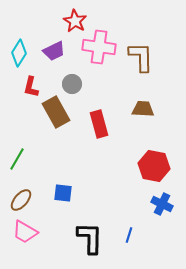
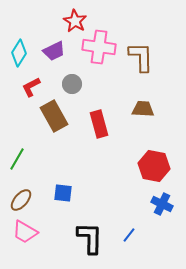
red L-shape: rotated 50 degrees clockwise
brown rectangle: moved 2 px left, 4 px down
blue line: rotated 21 degrees clockwise
